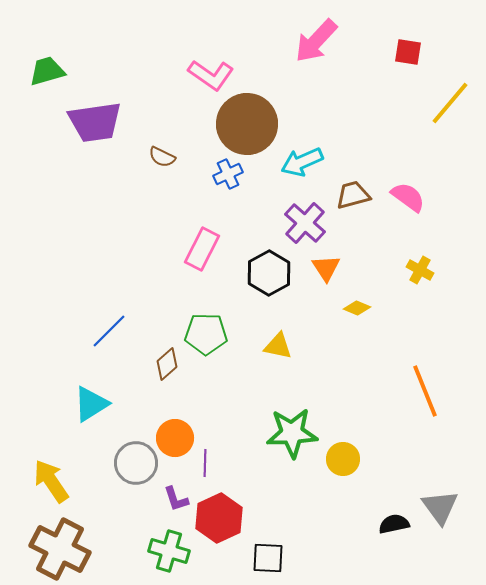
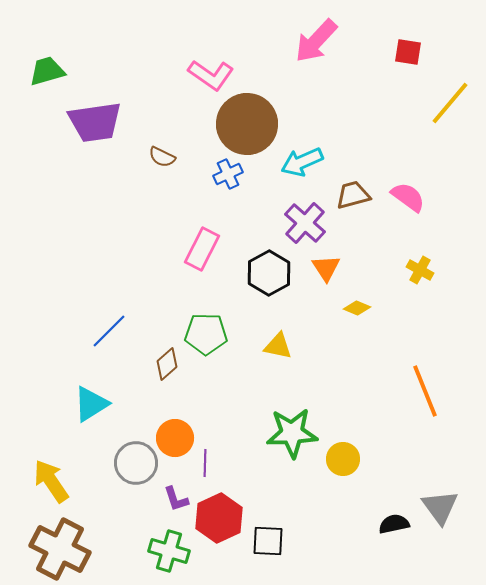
black square: moved 17 px up
